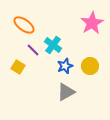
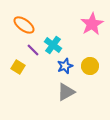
pink star: moved 1 px down
